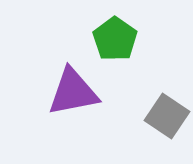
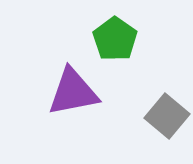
gray square: rotated 6 degrees clockwise
